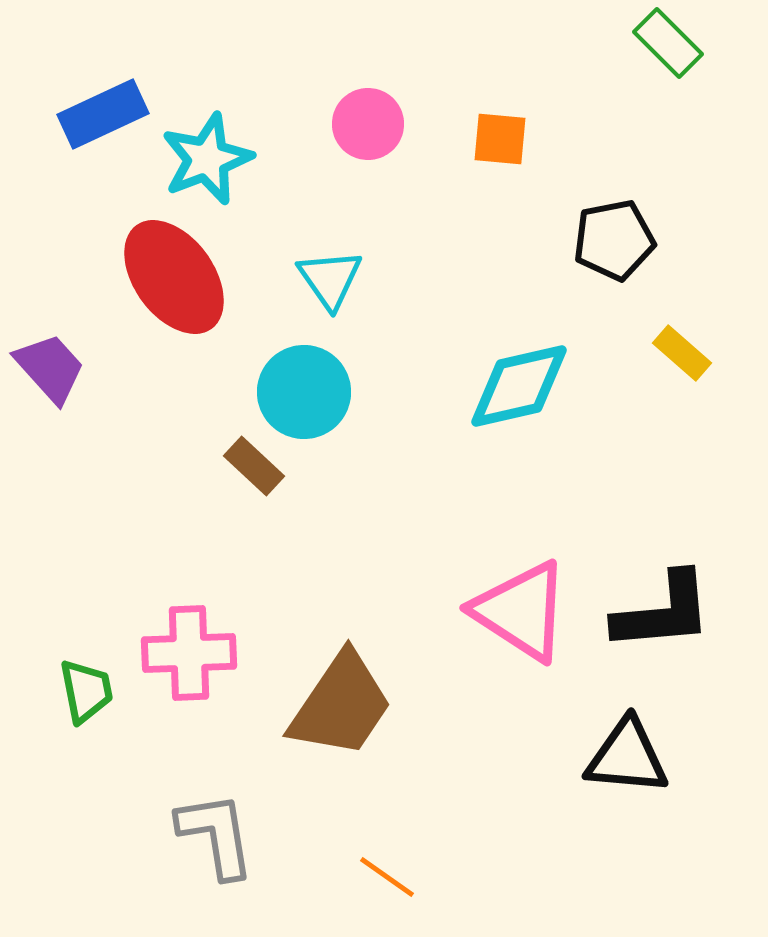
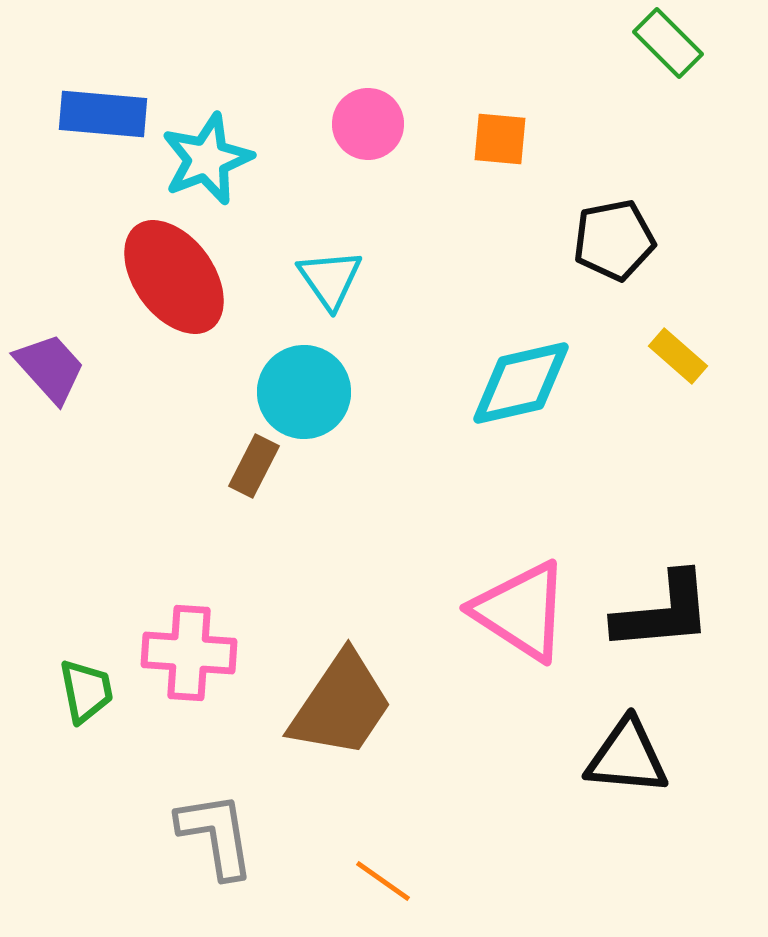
blue rectangle: rotated 30 degrees clockwise
yellow rectangle: moved 4 px left, 3 px down
cyan diamond: moved 2 px right, 3 px up
brown rectangle: rotated 74 degrees clockwise
pink cross: rotated 6 degrees clockwise
orange line: moved 4 px left, 4 px down
